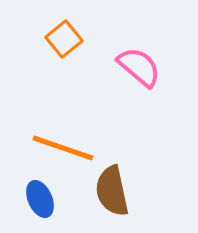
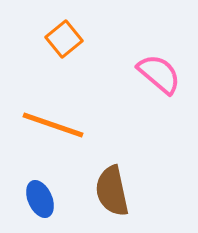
pink semicircle: moved 20 px right, 7 px down
orange line: moved 10 px left, 23 px up
